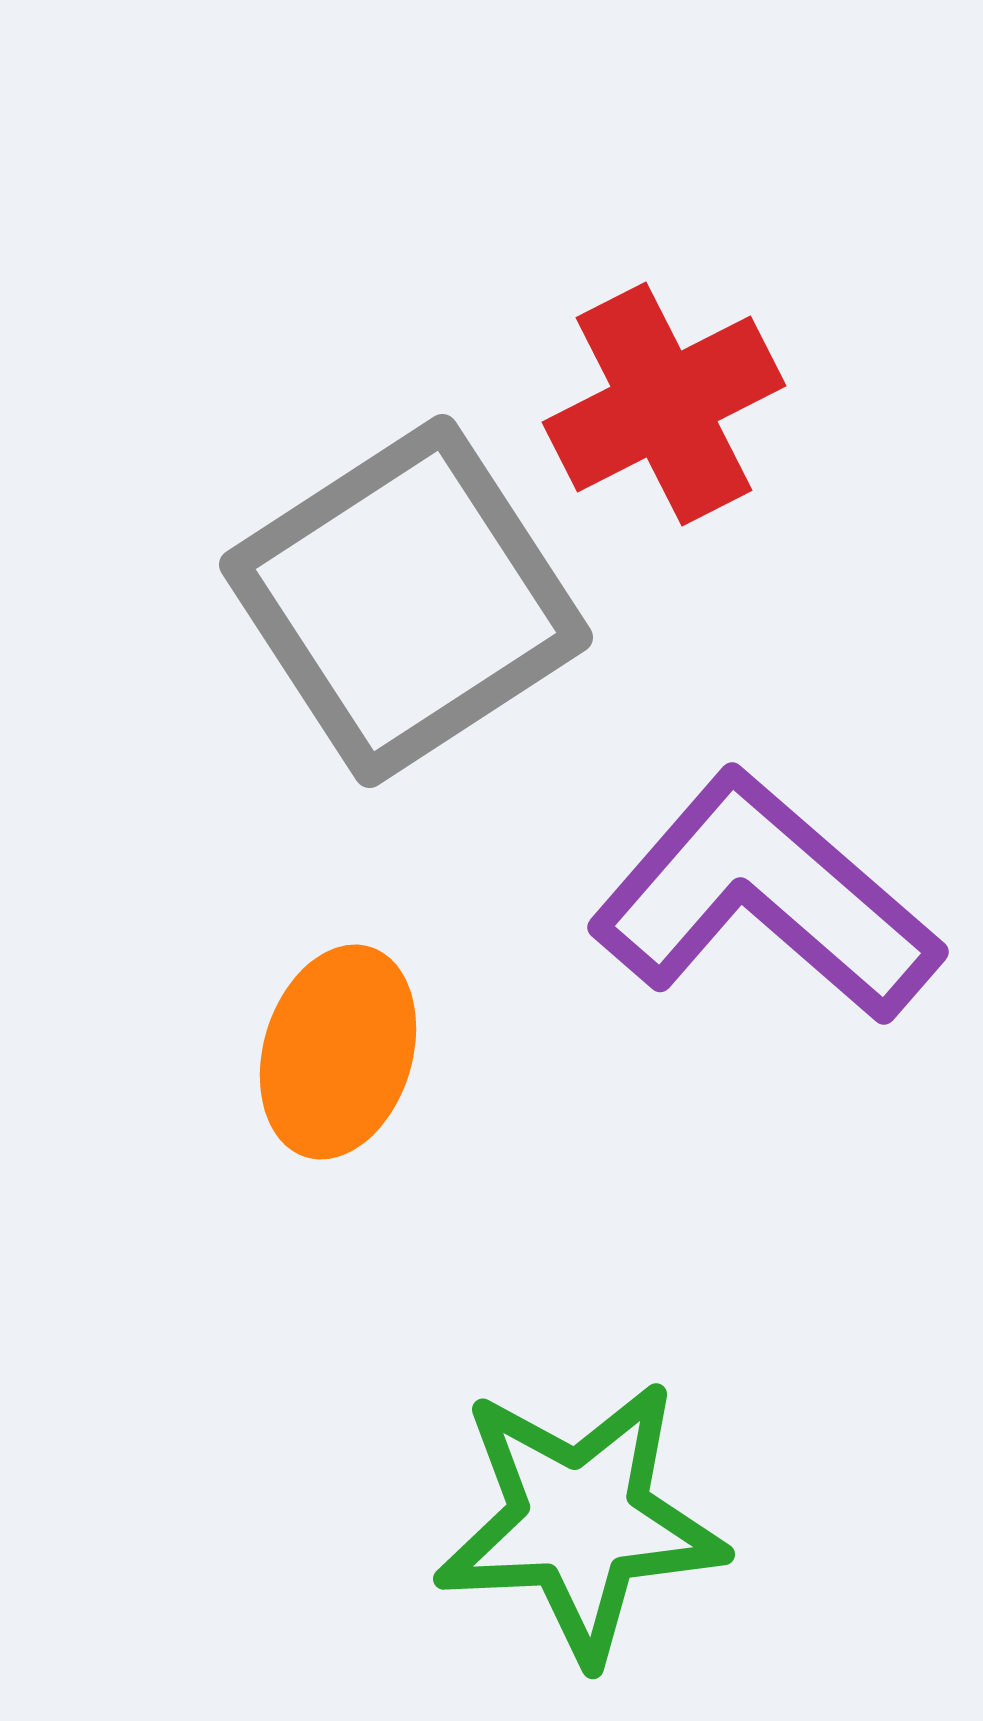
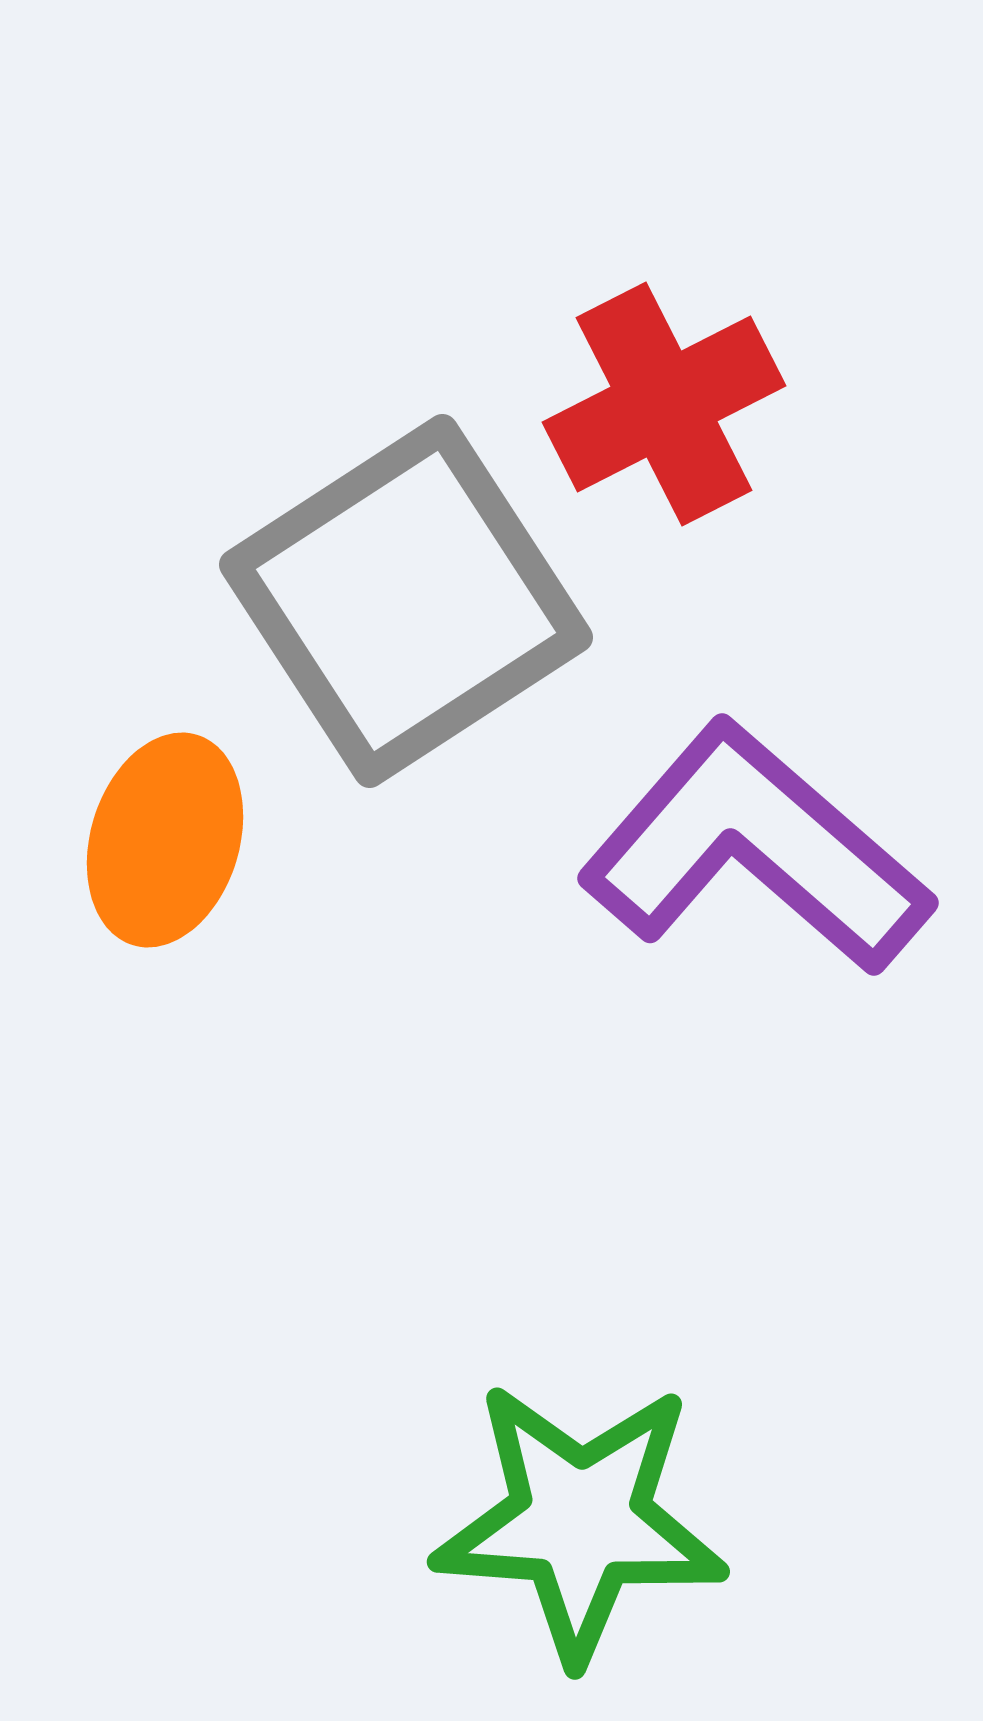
purple L-shape: moved 10 px left, 49 px up
orange ellipse: moved 173 px left, 212 px up
green star: rotated 7 degrees clockwise
